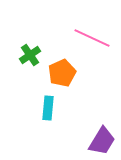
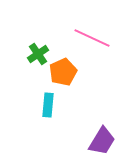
green cross: moved 8 px right, 1 px up
orange pentagon: moved 1 px right, 1 px up
cyan rectangle: moved 3 px up
